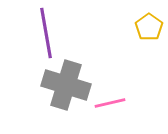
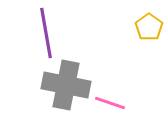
gray cross: rotated 6 degrees counterclockwise
pink line: rotated 32 degrees clockwise
